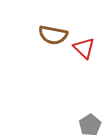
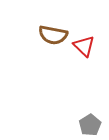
red triangle: moved 2 px up
